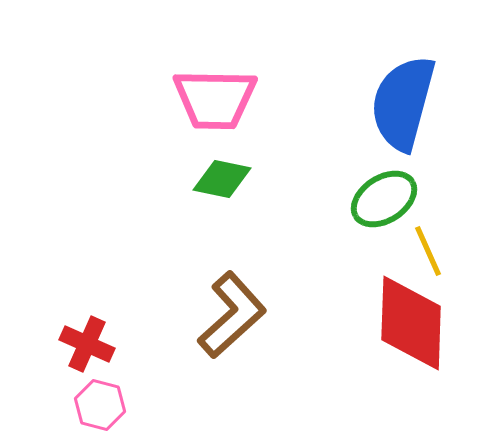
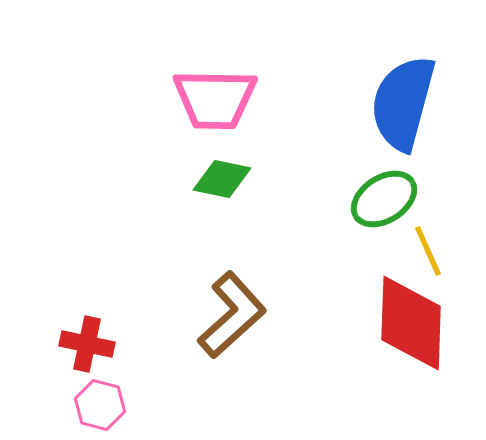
red cross: rotated 12 degrees counterclockwise
